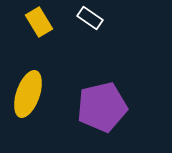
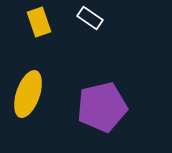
yellow rectangle: rotated 12 degrees clockwise
